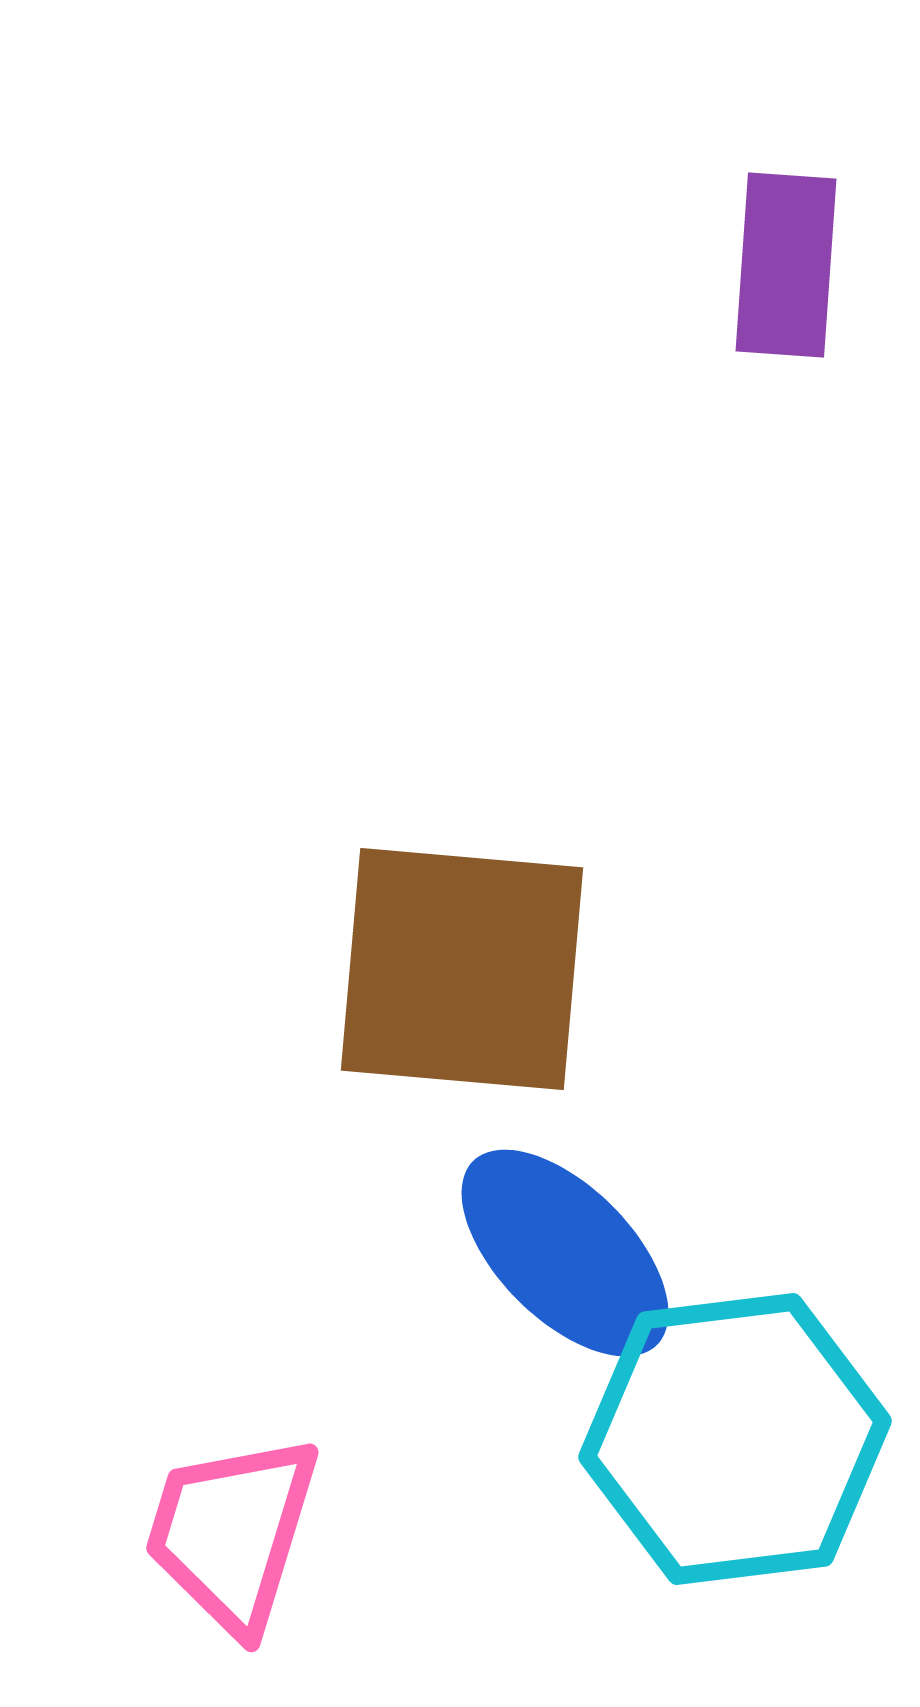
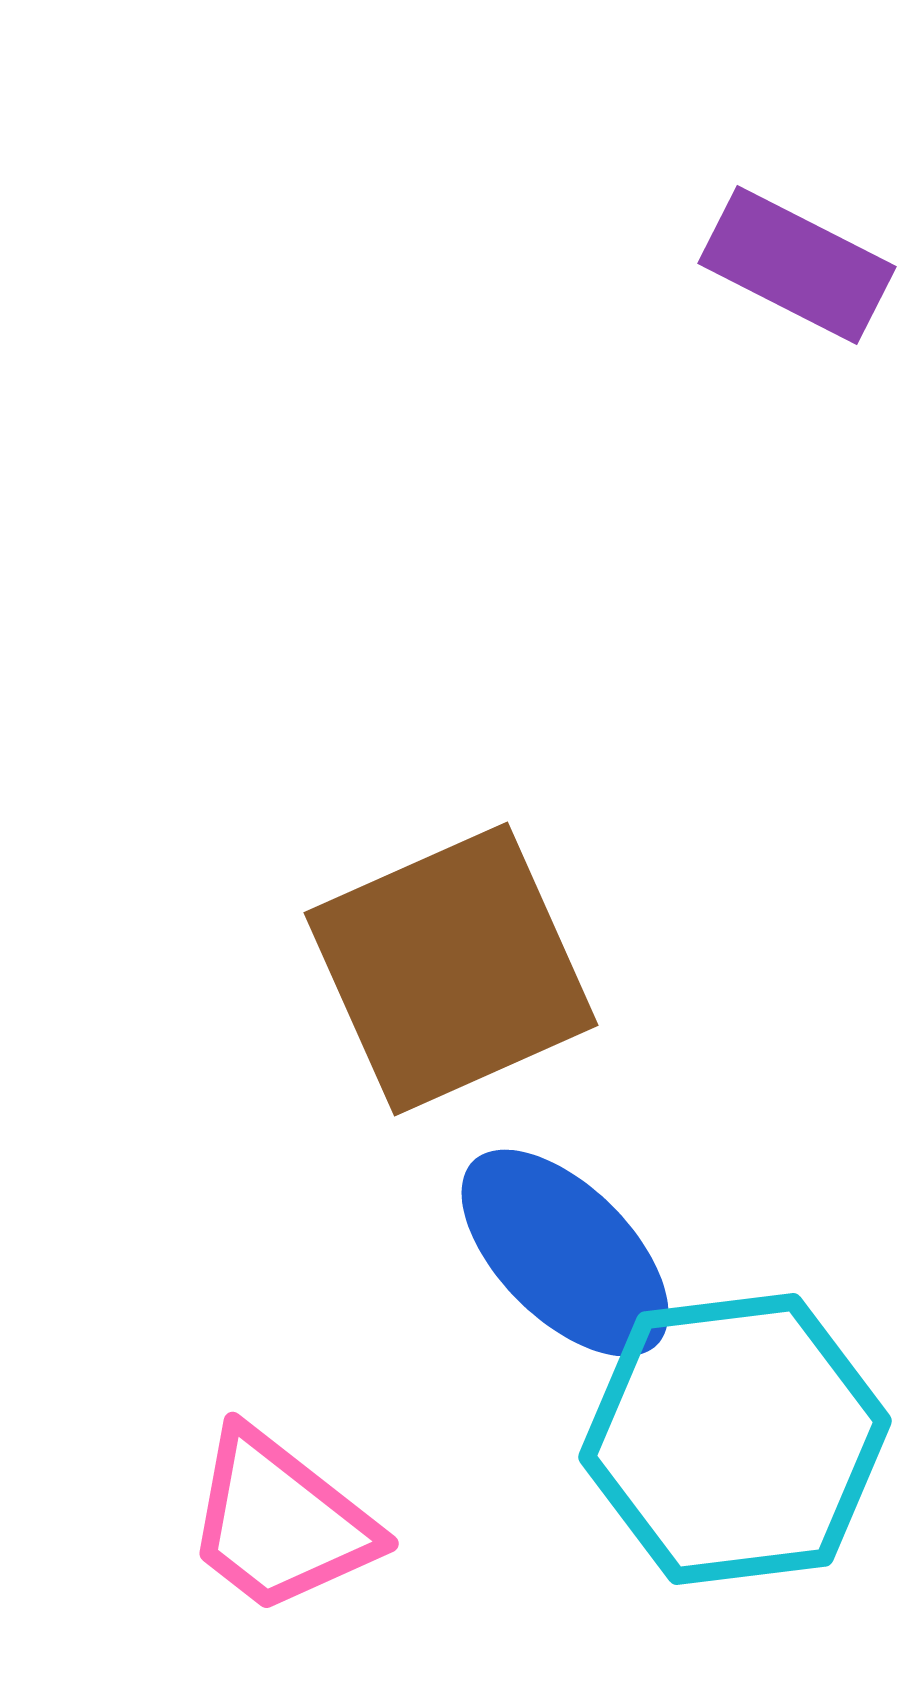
purple rectangle: moved 11 px right; rotated 67 degrees counterclockwise
brown square: moved 11 px left; rotated 29 degrees counterclockwise
pink trapezoid: moved 48 px right, 11 px up; rotated 69 degrees counterclockwise
